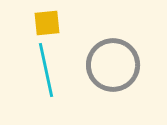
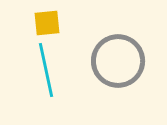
gray circle: moved 5 px right, 4 px up
